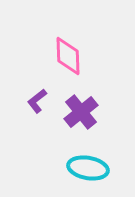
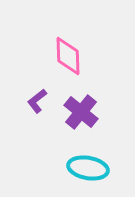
purple cross: rotated 12 degrees counterclockwise
